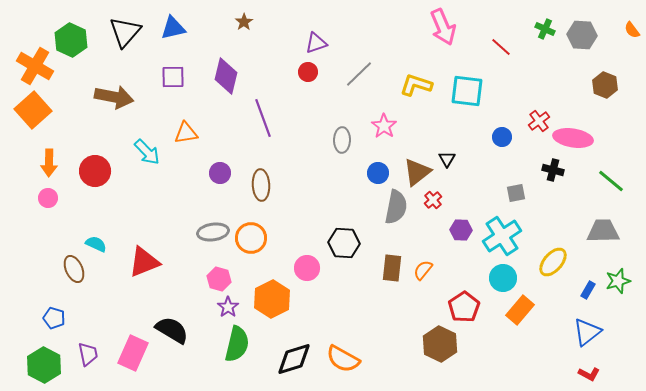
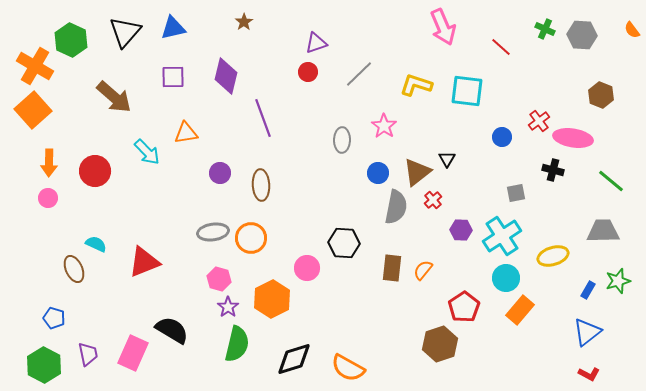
brown hexagon at (605, 85): moved 4 px left, 10 px down
brown arrow at (114, 97): rotated 30 degrees clockwise
yellow ellipse at (553, 262): moved 6 px up; rotated 32 degrees clockwise
cyan circle at (503, 278): moved 3 px right
brown hexagon at (440, 344): rotated 16 degrees clockwise
orange semicircle at (343, 359): moved 5 px right, 9 px down
